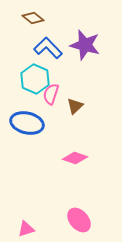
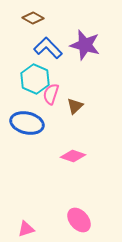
brown diamond: rotated 10 degrees counterclockwise
pink diamond: moved 2 px left, 2 px up
